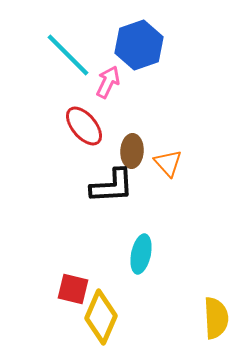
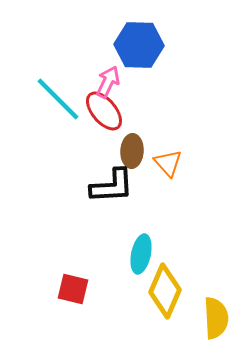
blue hexagon: rotated 21 degrees clockwise
cyan line: moved 10 px left, 44 px down
red ellipse: moved 20 px right, 15 px up
yellow diamond: moved 64 px right, 26 px up
